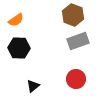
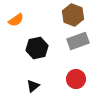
black hexagon: moved 18 px right; rotated 15 degrees counterclockwise
